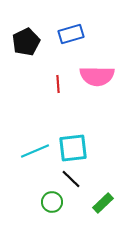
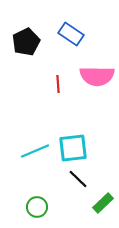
blue rectangle: rotated 50 degrees clockwise
black line: moved 7 px right
green circle: moved 15 px left, 5 px down
